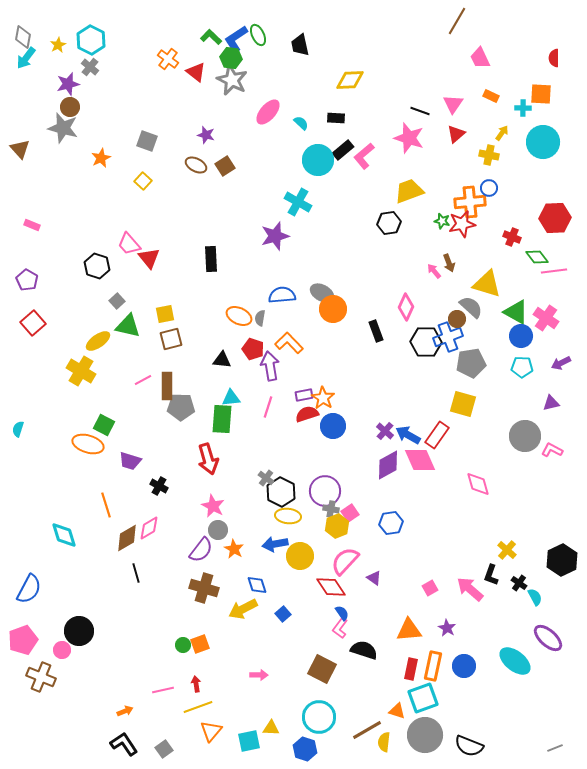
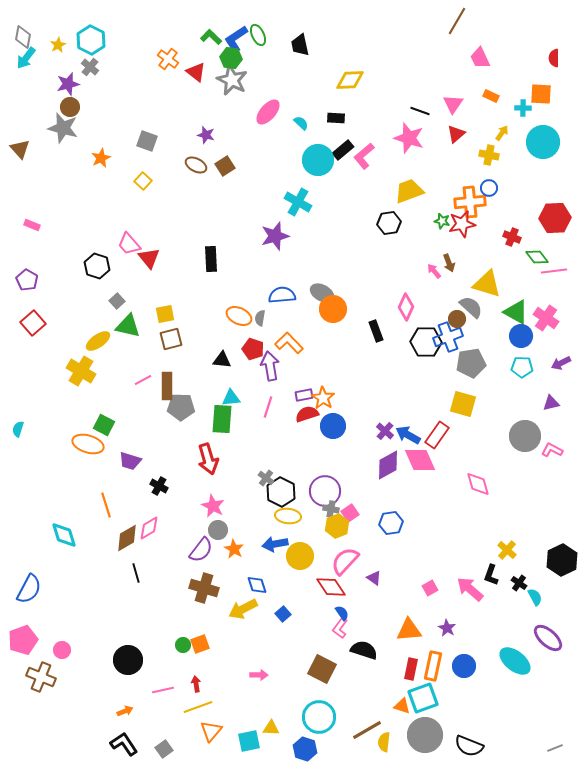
black circle at (79, 631): moved 49 px right, 29 px down
orange triangle at (397, 711): moved 5 px right, 5 px up
